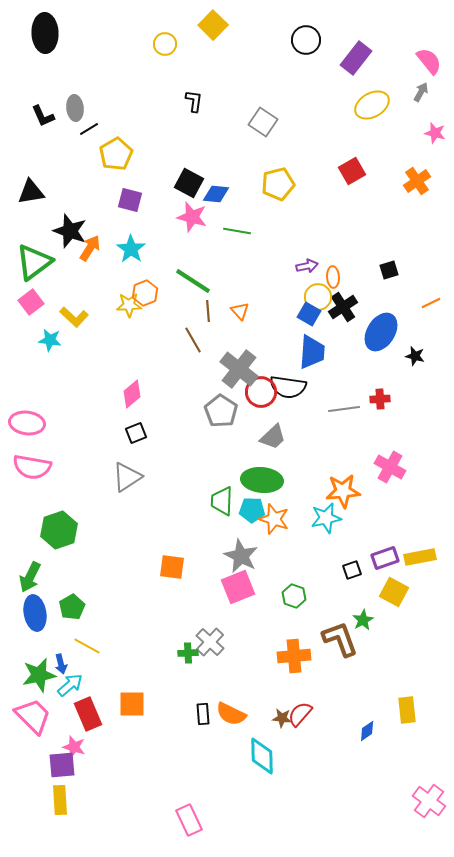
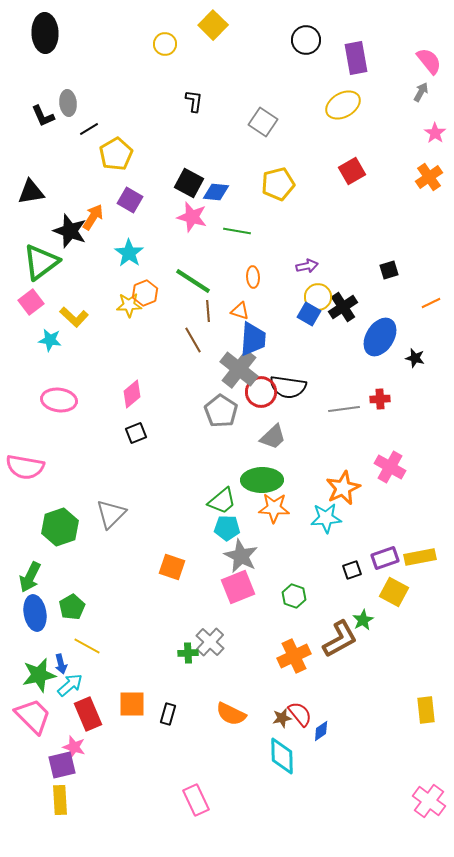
purple rectangle at (356, 58): rotated 48 degrees counterclockwise
yellow ellipse at (372, 105): moved 29 px left
gray ellipse at (75, 108): moved 7 px left, 5 px up
pink star at (435, 133): rotated 20 degrees clockwise
orange cross at (417, 181): moved 12 px right, 4 px up
blue diamond at (216, 194): moved 2 px up
purple square at (130, 200): rotated 15 degrees clockwise
orange arrow at (90, 248): moved 3 px right, 31 px up
cyan star at (131, 249): moved 2 px left, 4 px down
green triangle at (34, 262): moved 7 px right
orange ellipse at (333, 277): moved 80 px left
orange triangle at (240, 311): rotated 30 degrees counterclockwise
blue ellipse at (381, 332): moved 1 px left, 5 px down
blue trapezoid at (312, 352): moved 59 px left, 13 px up
black star at (415, 356): moved 2 px down
pink ellipse at (27, 423): moved 32 px right, 23 px up
pink semicircle at (32, 467): moved 7 px left
gray triangle at (127, 477): moved 16 px left, 37 px down; rotated 12 degrees counterclockwise
green ellipse at (262, 480): rotated 6 degrees counterclockwise
orange star at (343, 491): moved 3 px up; rotated 20 degrees counterclockwise
green trapezoid at (222, 501): rotated 132 degrees counterclockwise
cyan pentagon at (252, 510): moved 25 px left, 18 px down
cyan star at (326, 518): rotated 8 degrees clockwise
orange star at (274, 519): moved 11 px up; rotated 16 degrees counterclockwise
green hexagon at (59, 530): moved 1 px right, 3 px up
orange square at (172, 567): rotated 12 degrees clockwise
brown L-shape at (340, 639): rotated 81 degrees clockwise
orange cross at (294, 656): rotated 20 degrees counterclockwise
yellow rectangle at (407, 710): moved 19 px right
black rectangle at (203, 714): moved 35 px left; rotated 20 degrees clockwise
red semicircle at (300, 714): rotated 100 degrees clockwise
brown star at (282, 718): rotated 18 degrees counterclockwise
blue diamond at (367, 731): moved 46 px left
cyan diamond at (262, 756): moved 20 px right
purple square at (62, 765): rotated 8 degrees counterclockwise
pink rectangle at (189, 820): moved 7 px right, 20 px up
